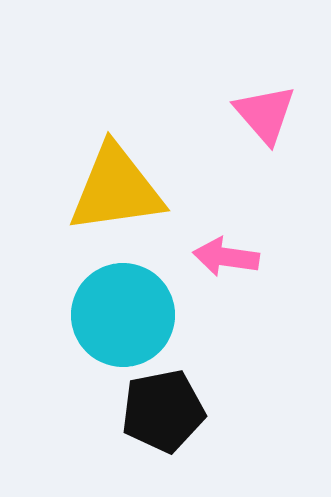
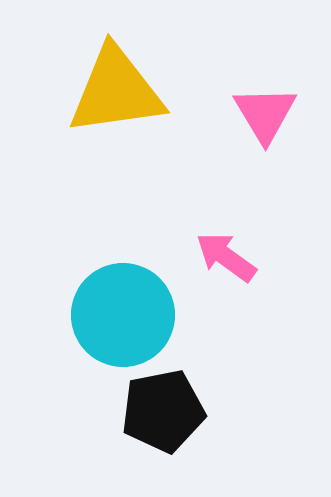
pink triangle: rotated 10 degrees clockwise
yellow triangle: moved 98 px up
pink arrow: rotated 28 degrees clockwise
